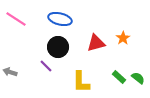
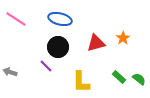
green semicircle: moved 1 px right, 1 px down
